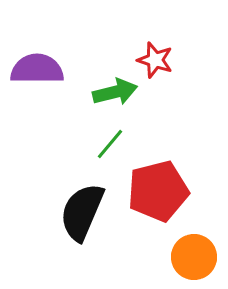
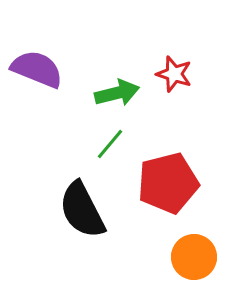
red star: moved 19 px right, 14 px down
purple semicircle: rotated 22 degrees clockwise
green arrow: moved 2 px right, 1 px down
red pentagon: moved 10 px right, 8 px up
black semicircle: moved 2 px up; rotated 50 degrees counterclockwise
